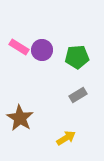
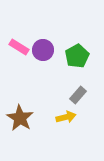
purple circle: moved 1 px right
green pentagon: moved 1 px up; rotated 25 degrees counterclockwise
gray rectangle: rotated 18 degrees counterclockwise
yellow arrow: moved 21 px up; rotated 18 degrees clockwise
